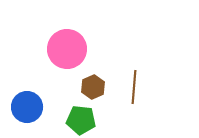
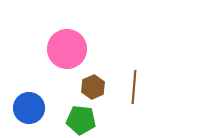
blue circle: moved 2 px right, 1 px down
